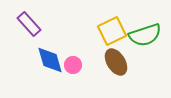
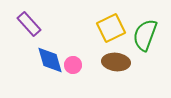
yellow square: moved 1 px left, 3 px up
green semicircle: rotated 128 degrees clockwise
brown ellipse: rotated 52 degrees counterclockwise
